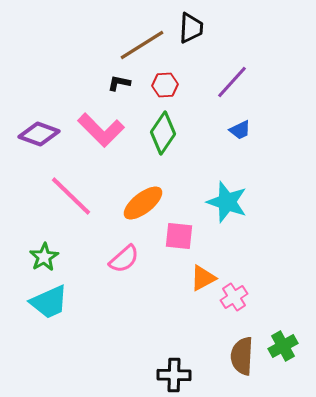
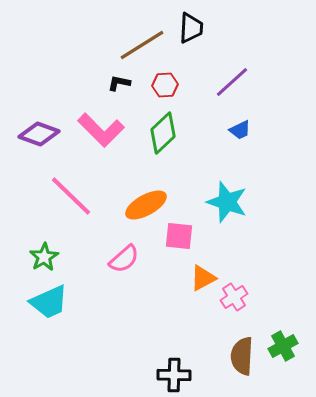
purple line: rotated 6 degrees clockwise
green diamond: rotated 12 degrees clockwise
orange ellipse: moved 3 px right, 2 px down; rotated 9 degrees clockwise
